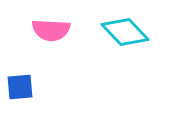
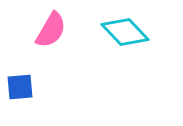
pink semicircle: rotated 63 degrees counterclockwise
